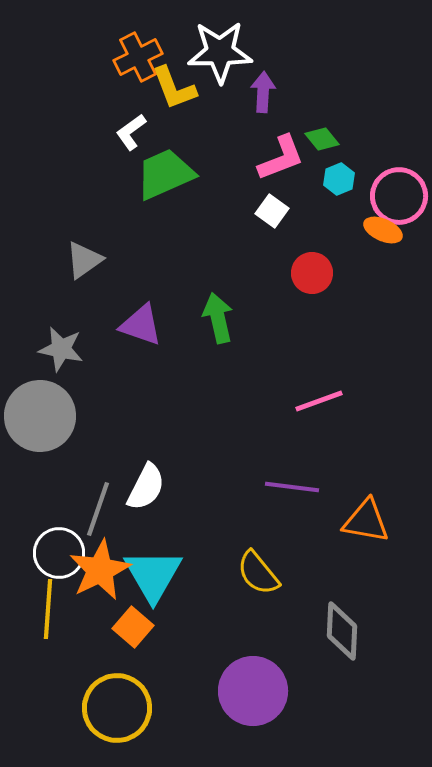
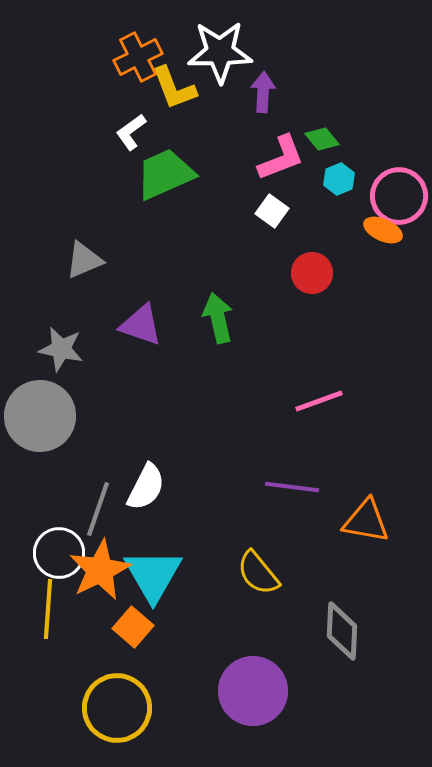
gray triangle: rotated 12 degrees clockwise
